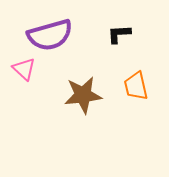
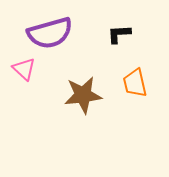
purple semicircle: moved 2 px up
orange trapezoid: moved 1 px left, 3 px up
